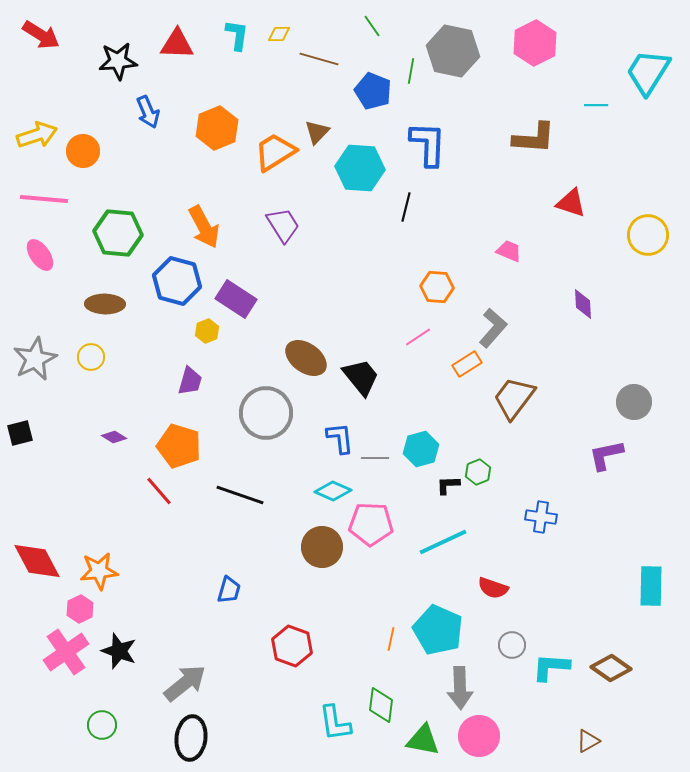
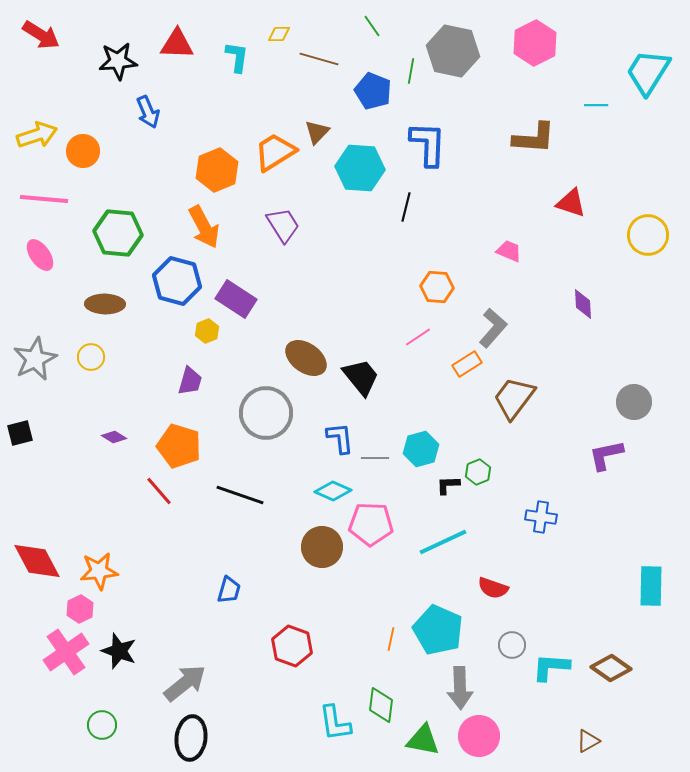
cyan L-shape at (237, 35): moved 22 px down
orange hexagon at (217, 128): moved 42 px down
